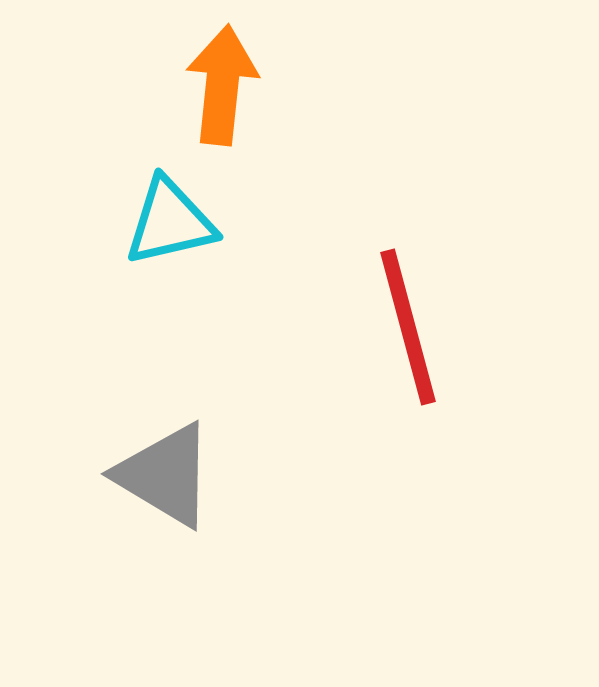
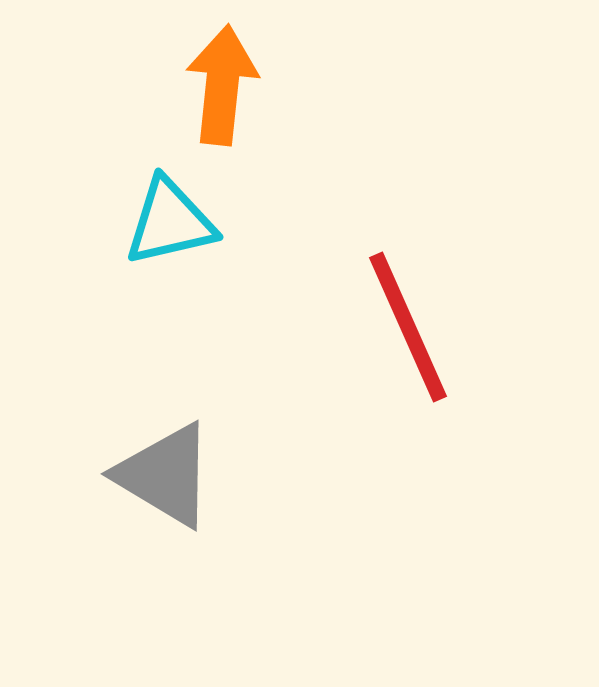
red line: rotated 9 degrees counterclockwise
